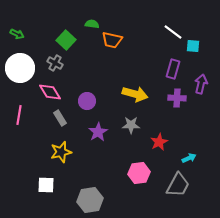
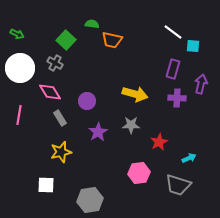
gray trapezoid: rotated 80 degrees clockwise
